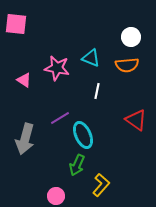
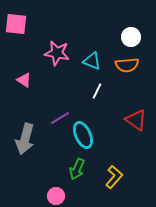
cyan triangle: moved 1 px right, 3 px down
pink star: moved 15 px up
white line: rotated 14 degrees clockwise
green arrow: moved 4 px down
yellow L-shape: moved 13 px right, 8 px up
